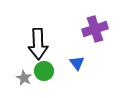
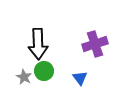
purple cross: moved 15 px down
blue triangle: moved 3 px right, 15 px down
gray star: moved 1 px up
